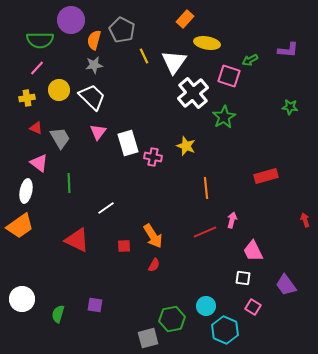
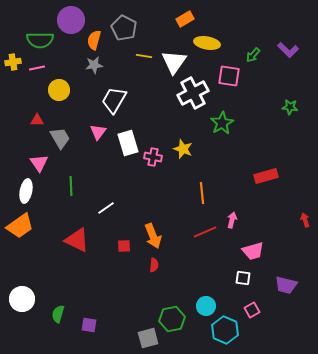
orange rectangle at (185, 19): rotated 18 degrees clockwise
gray pentagon at (122, 30): moved 2 px right, 2 px up
purple L-shape at (288, 50): rotated 40 degrees clockwise
yellow line at (144, 56): rotated 56 degrees counterclockwise
green arrow at (250, 60): moved 3 px right, 5 px up; rotated 21 degrees counterclockwise
pink line at (37, 68): rotated 35 degrees clockwise
pink square at (229, 76): rotated 10 degrees counterclockwise
white cross at (193, 93): rotated 12 degrees clockwise
white trapezoid at (92, 97): moved 22 px right, 3 px down; rotated 104 degrees counterclockwise
yellow cross at (27, 98): moved 14 px left, 36 px up
green star at (224, 117): moved 2 px left, 6 px down
red triangle at (36, 128): moved 1 px right, 8 px up; rotated 24 degrees counterclockwise
yellow star at (186, 146): moved 3 px left, 3 px down
pink triangle at (39, 163): rotated 18 degrees clockwise
green line at (69, 183): moved 2 px right, 3 px down
orange line at (206, 188): moved 4 px left, 5 px down
orange arrow at (153, 236): rotated 10 degrees clockwise
pink trapezoid at (253, 251): rotated 80 degrees counterclockwise
red semicircle at (154, 265): rotated 24 degrees counterclockwise
purple trapezoid at (286, 285): rotated 40 degrees counterclockwise
purple square at (95, 305): moved 6 px left, 20 px down
pink square at (253, 307): moved 1 px left, 3 px down; rotated 28 degrees clockwise
